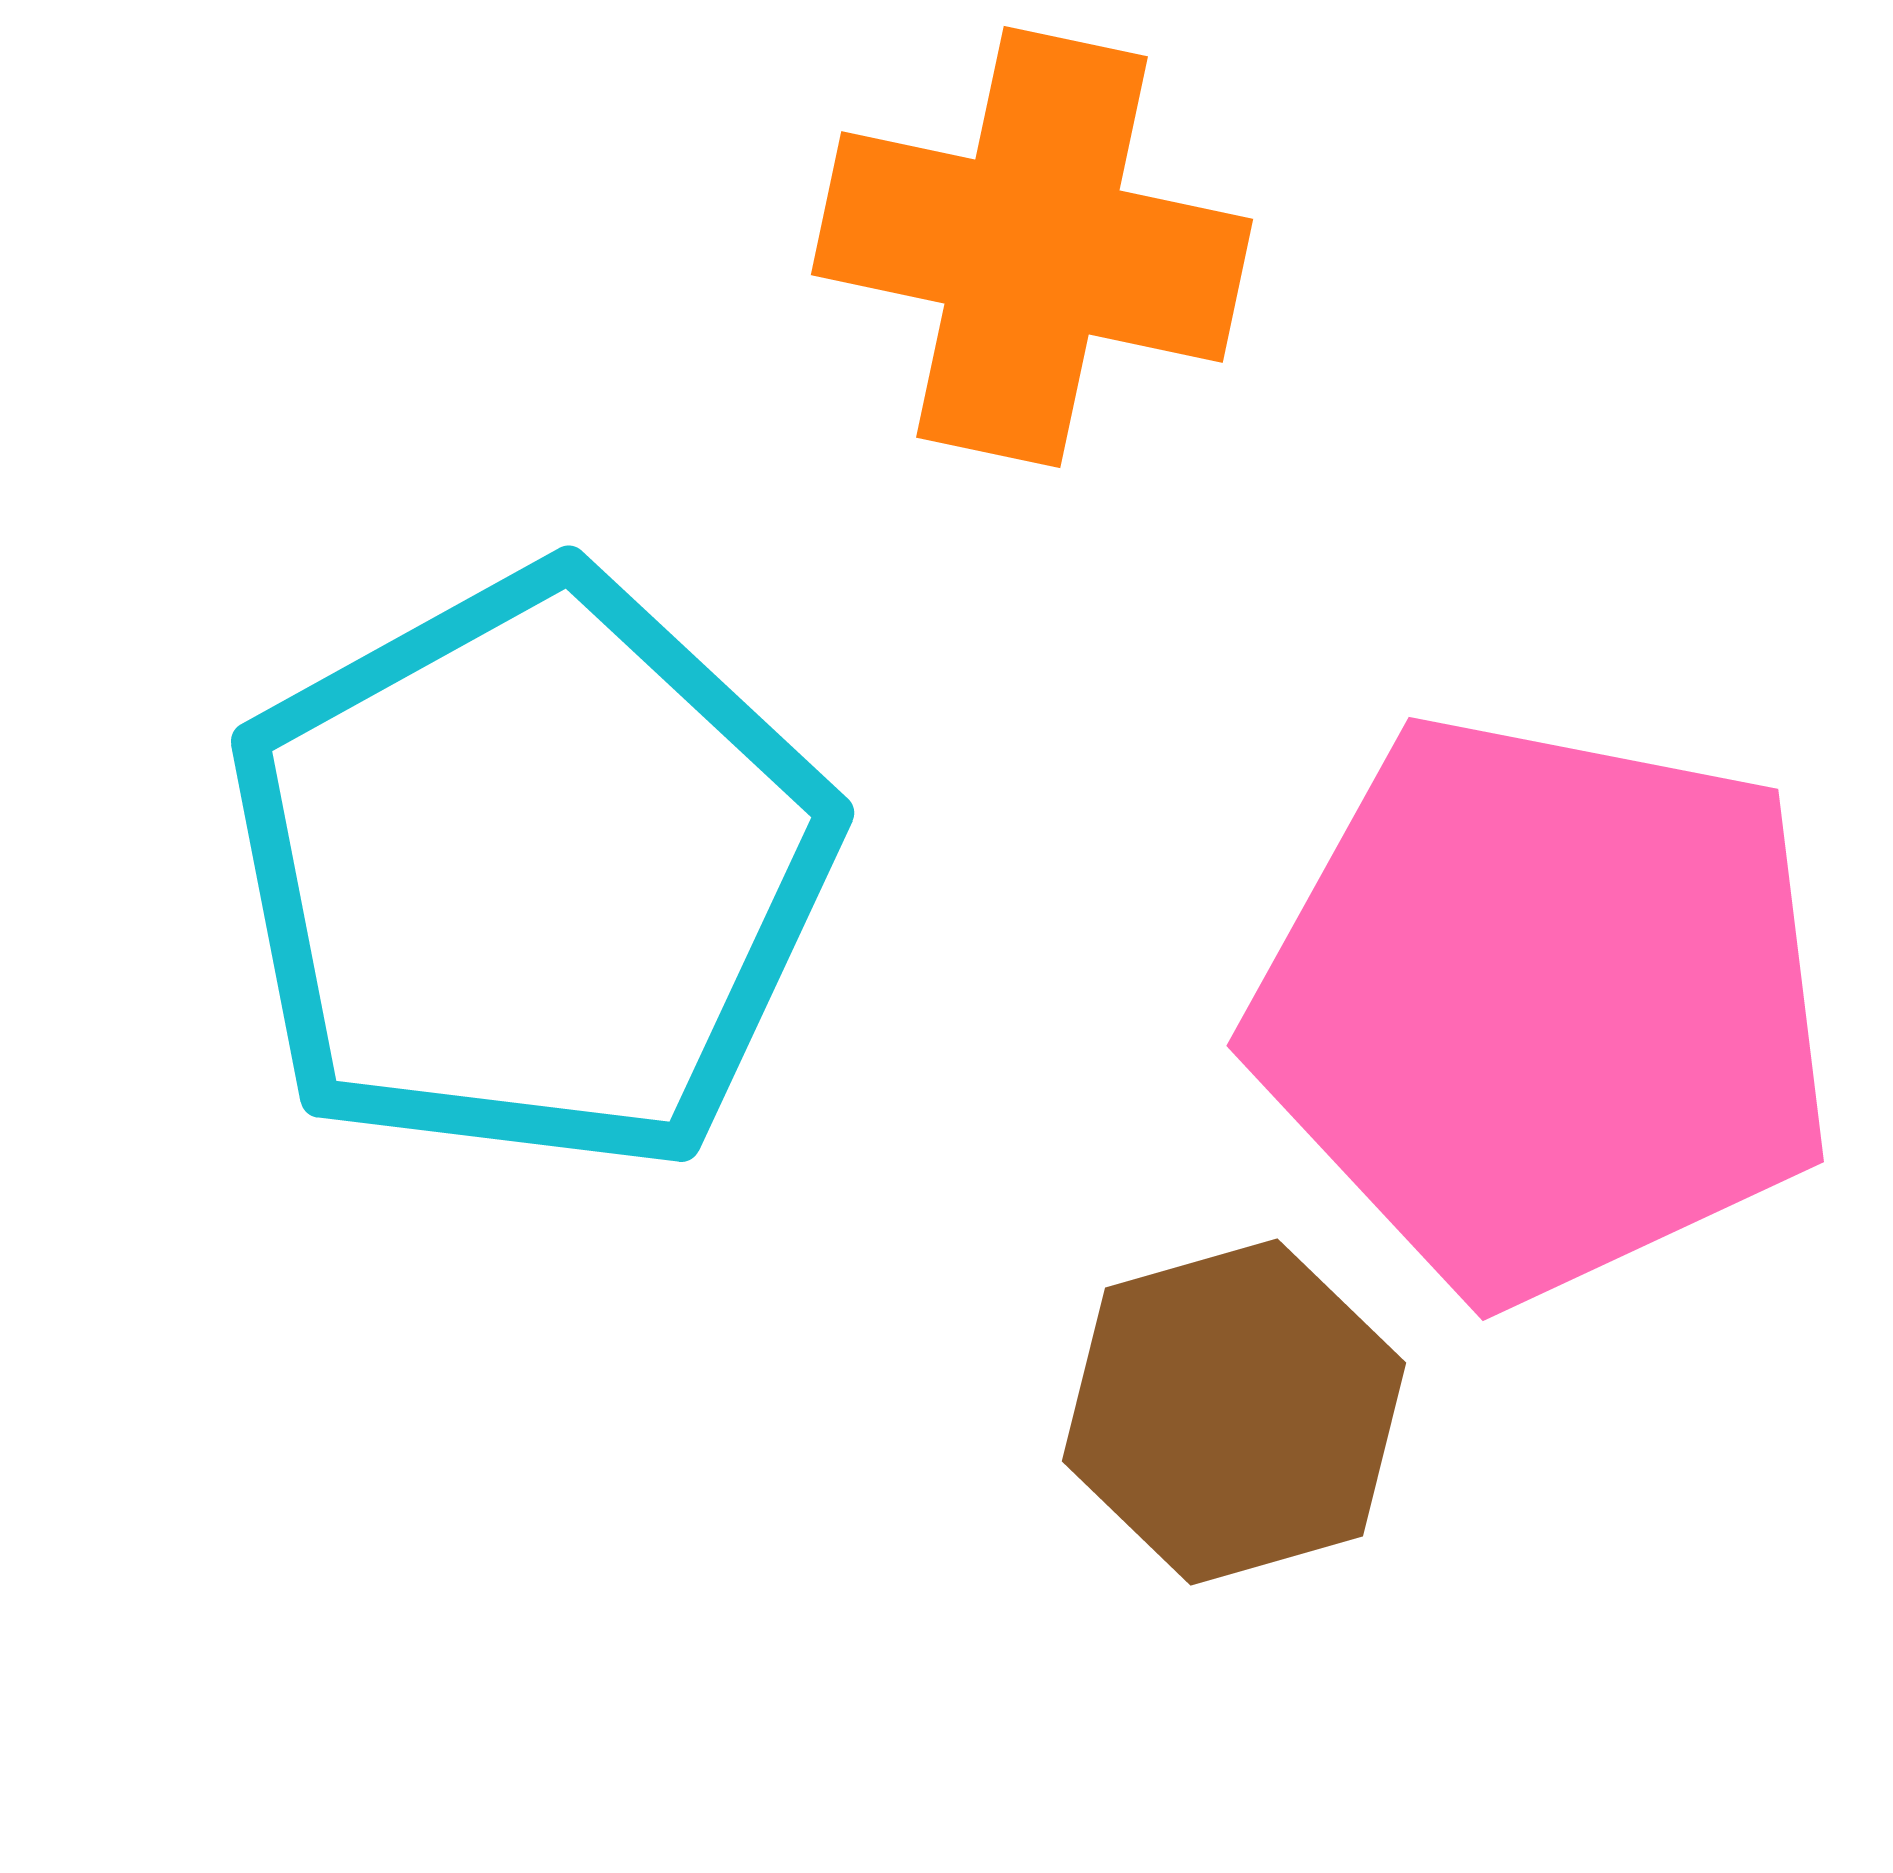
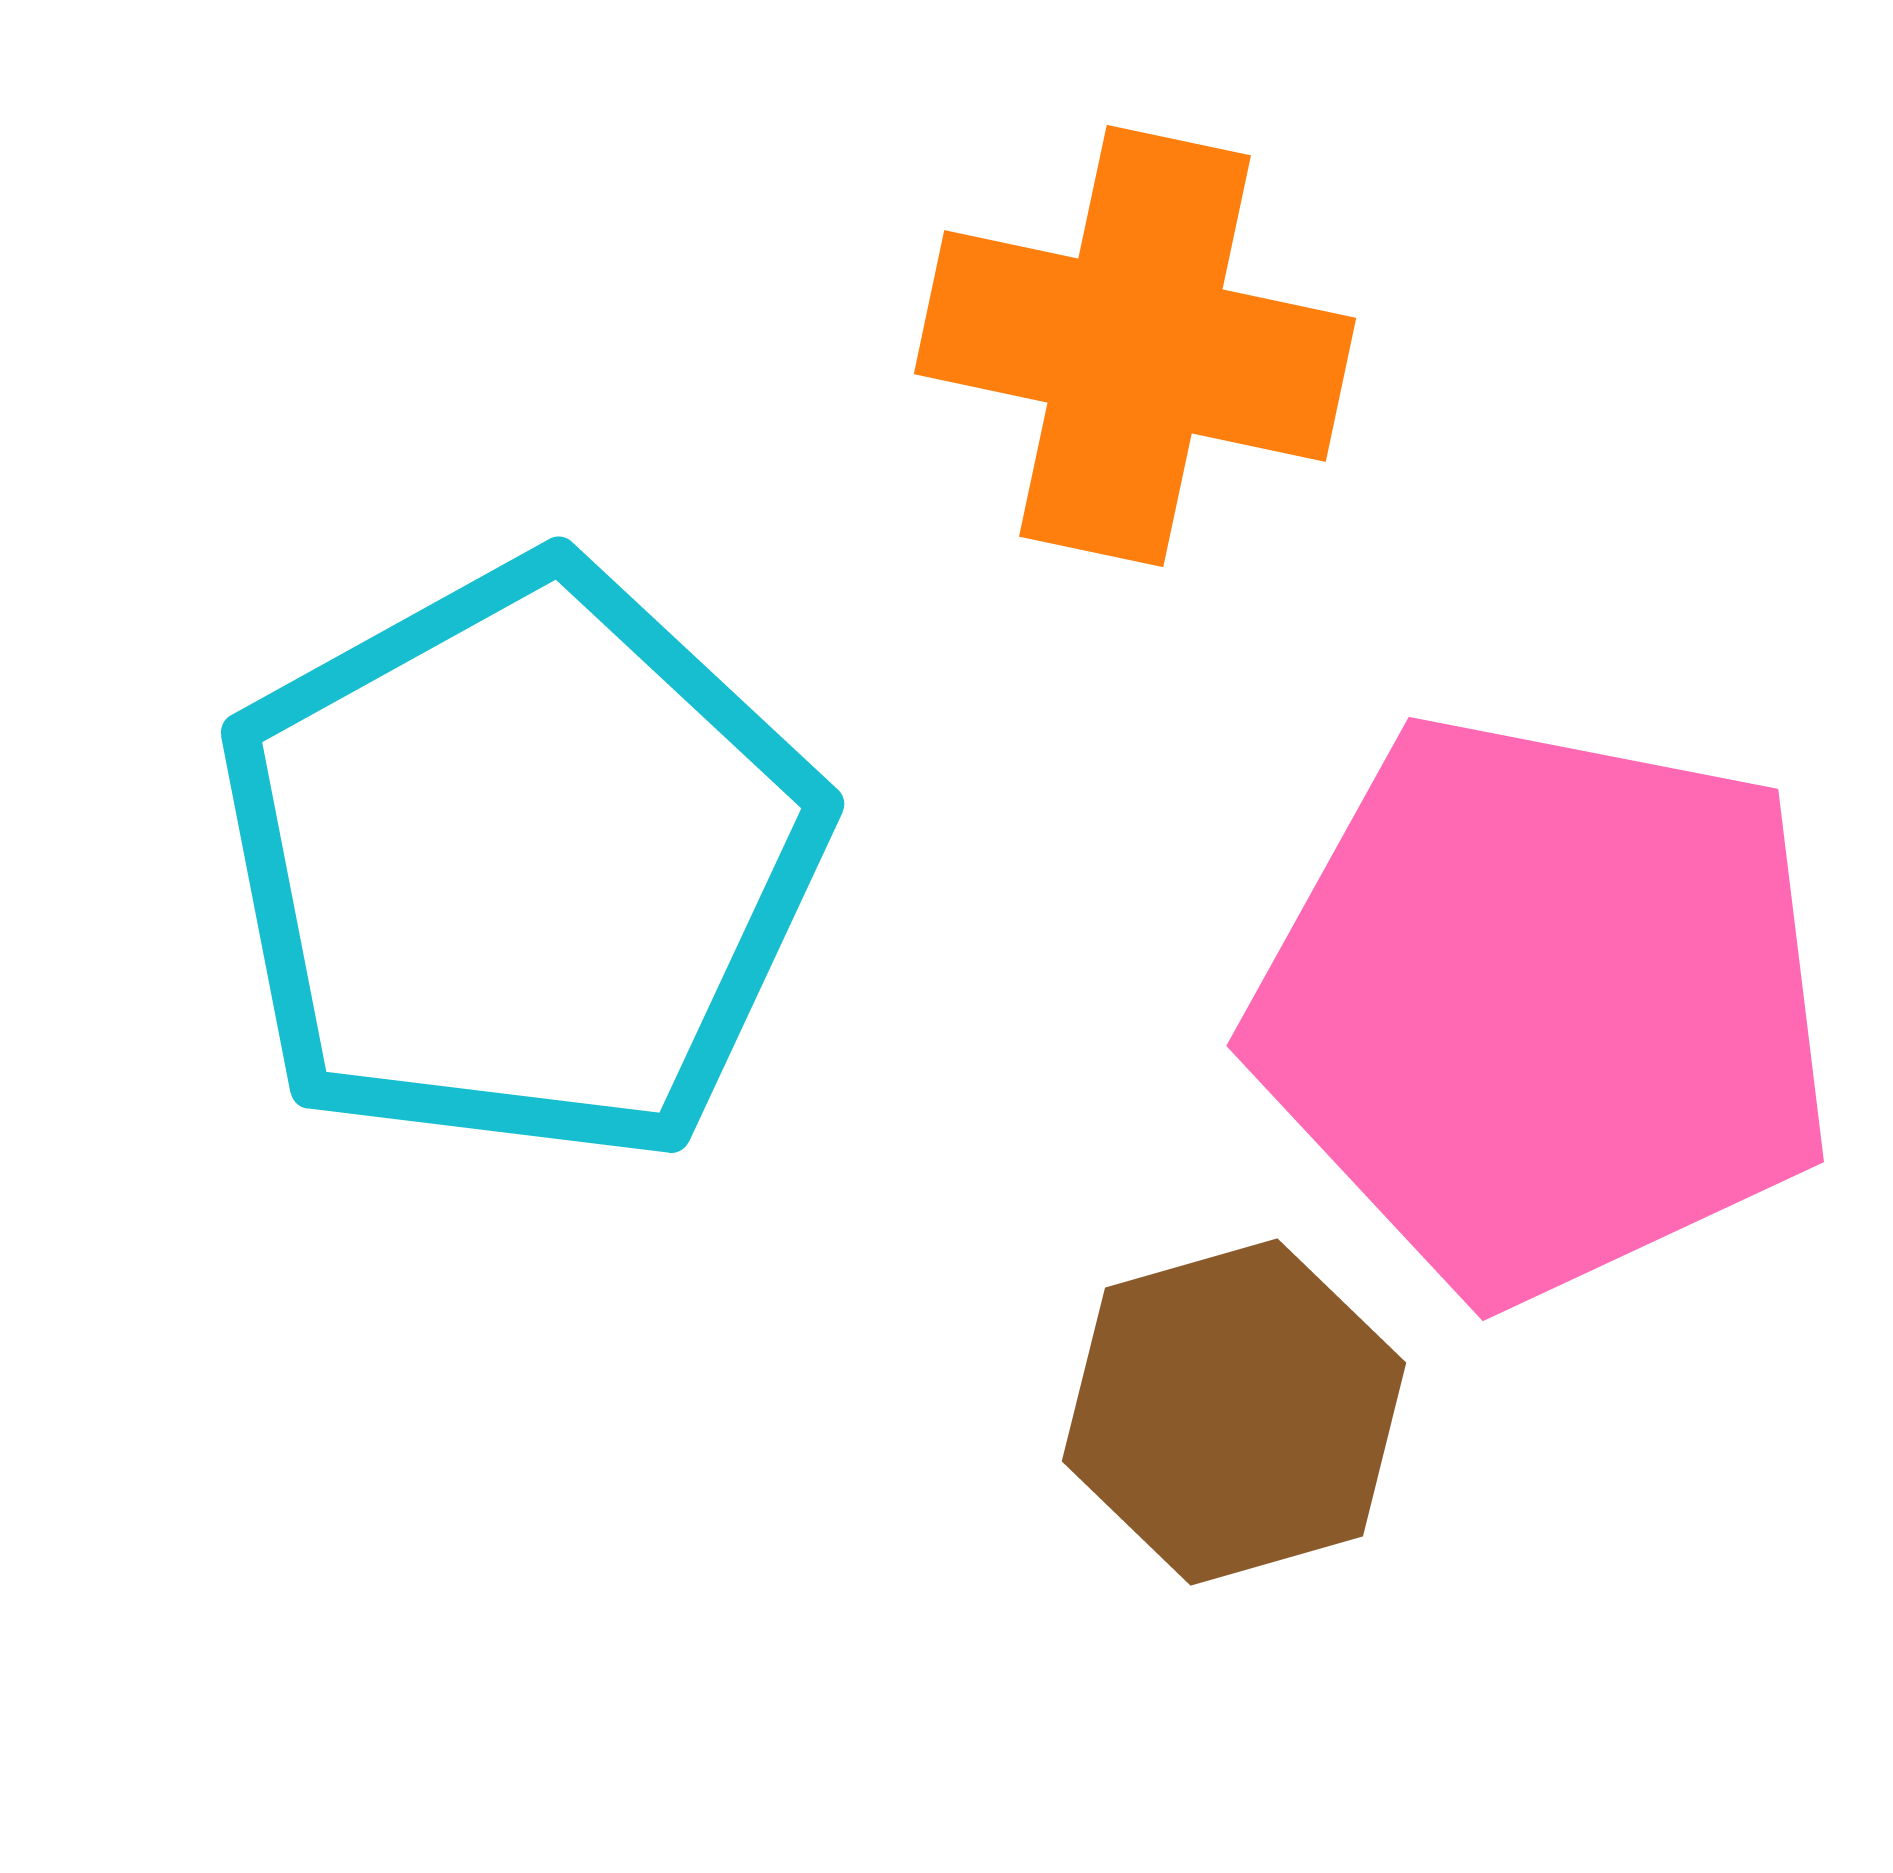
orange cross: moved 103 px right, 99 px down
cyan pentagon: moved 10 px left, 9 px up
